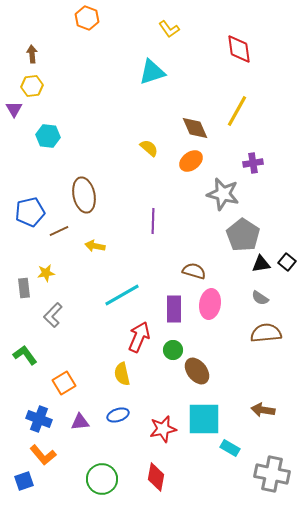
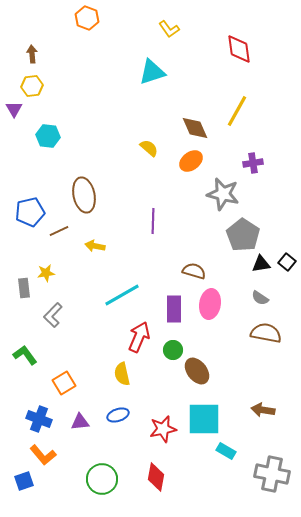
brown semicircle at (266, 333): rotated 16 degrees clockwise
cyan rectangle at (230, 448): moved 4 px left, 3 px down
